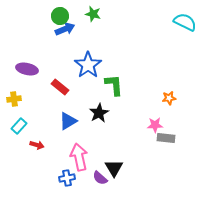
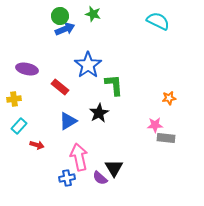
cyan semicircle: moved 27 px left, 1 px up
